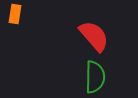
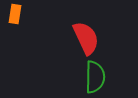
red semicircle: moved 8 px left, 2 px down; rotated 16 degrees clockwise
